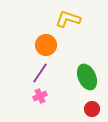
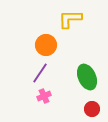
yellow L-shape: moved 2 px right; rotated 20 degrees counterclockwise
pink cross: moved 4 px right
